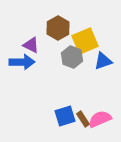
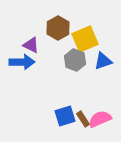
yellow square: moved 2 px up
gray hexagon: moved 3 px right, 3 px down
